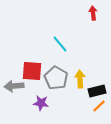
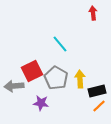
red square: rotated 30 degrees counterclockwise
